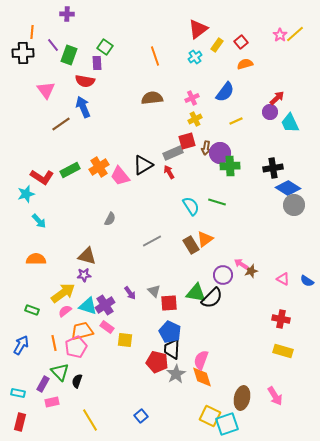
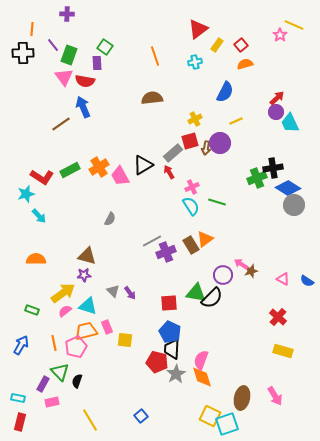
orange line at (32, 32): moved 3 px up
yellow line at (295, 34): moved 1 px left, 9 px up; rotated 66 degrees clockwise
red square at (241, 42): moved 3 px down
cyan cross at (195, 57): moved 5 px down; rotated 24 degrees clockwise
pink triangle at (46, 90): moved 18 px right, 13 px up
blue semicircle at (225, 92): rotated 10 degrees counterclockwise
pink cross at (192, 98): moved 89 px down
purple circle at (270, 112): moved 6 px right
red square at (187, 141): moved 3 px right
gray rectangle at (173, 153): rotated 18 degrees counterclockwise
purple circle at (220, 153): moved 10 px up
green cross at (230, 166): moved 27 px right, 12 px down; rotated 18 degrees counterclockwise
pink trapezoid at (120, 176): rotated 10 degrees clockwise
cyan arrow at (39, 221): moved 5 px up
gray triangle at (154, 291): moved 41 px left
purple cross at (105, 305): moved 61 px right, 53 px up; rotated 12 degrees clockwise
red cross at (281, 319): moved 3 px left, 2 px up; rotated 30 degrees clockwise
pink rectangle at (107, 327): rotated 32 degrees clockwise
orange trapezoid at (82, 331): moved 4 px right
cyan rectangle at (18, 393): moved 5 px down
